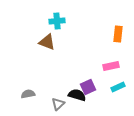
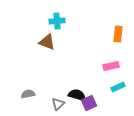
purple square: moved 1 px right, 16 px down
